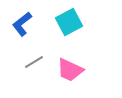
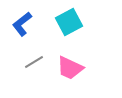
pink trapezoid: moved 2 px up
